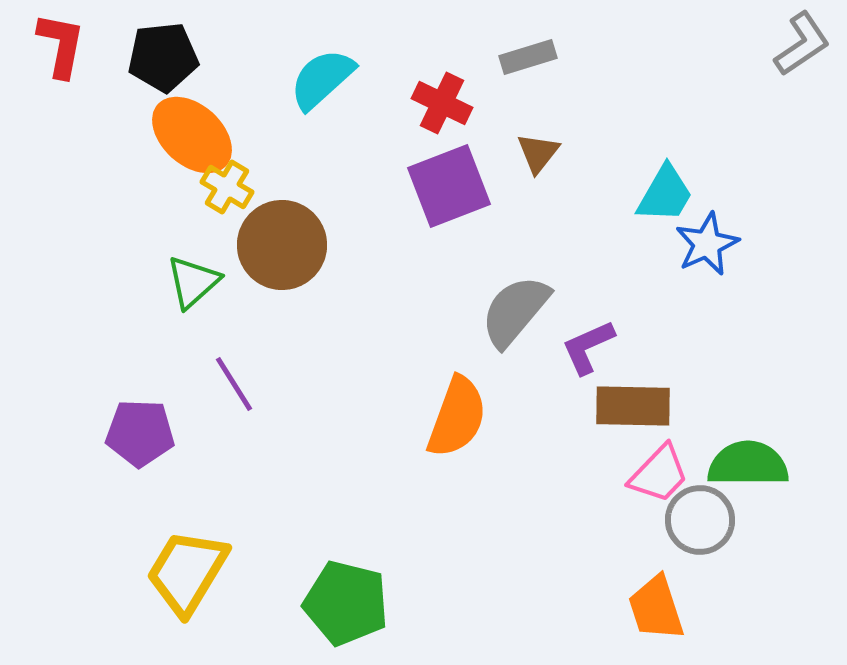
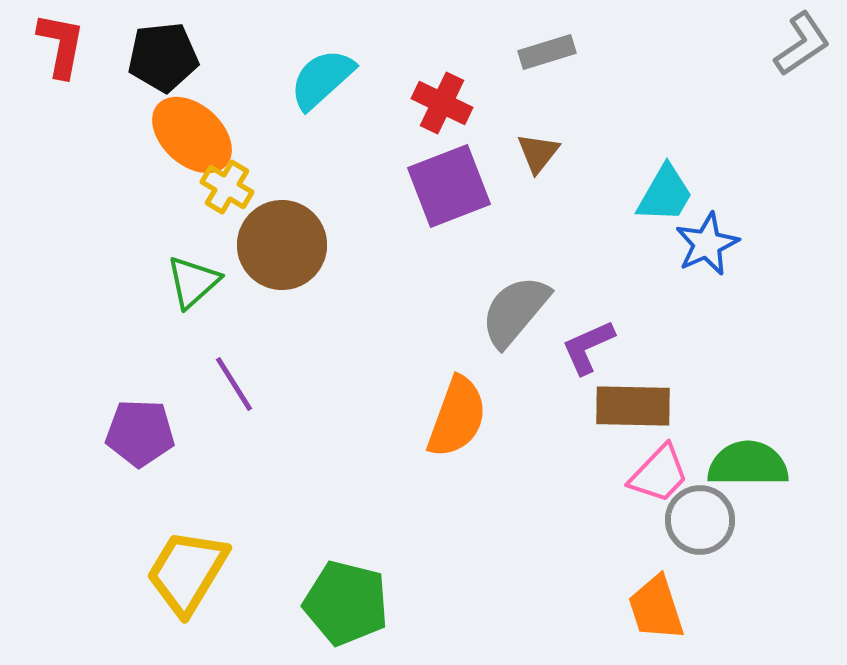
gray rectangle: moved 19 px right, 5 px up
